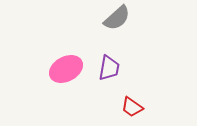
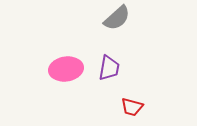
pink ellipse: rotated 20 degrees clockwise
red trapezoid: rotated 20 degrees counterclockwise
